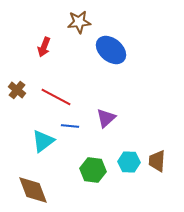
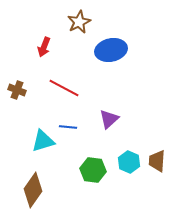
brown star: rotated 20 degrees counterclockwise
blue ellipse: rotated 52 degrees counterclockwise
brown cross: rotated 18 degrees counterclockwise
red line: moved 8 px right, 9 px up
purple triangle: moved 3 px right, 1 px down
blue line: moved 2 px left, 1 px down
cyan triangle: rotated 20 degrees clockwise
cyan hexagon: rotated 20 degrees clockwise
brown diamond: rotated 56 degrees clockwise
